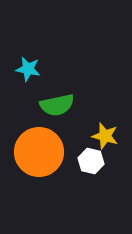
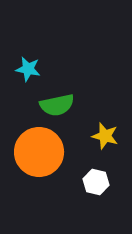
white hexagon: moved 5 px right, 21 px down
